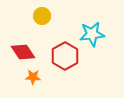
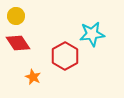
yellow circle: moved 26 px left
red diamond: moved 5 px left, 9 px up
orange star: rotated 21 degrees clockwise
